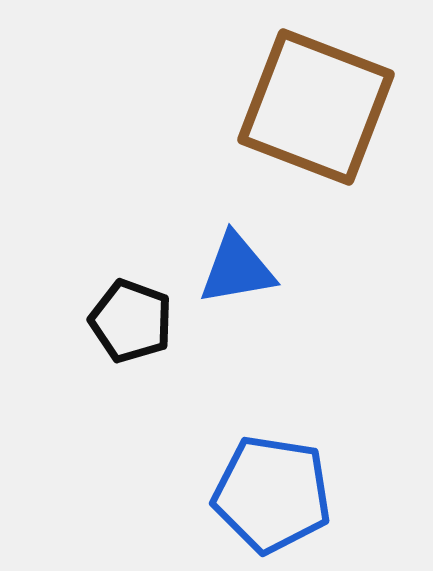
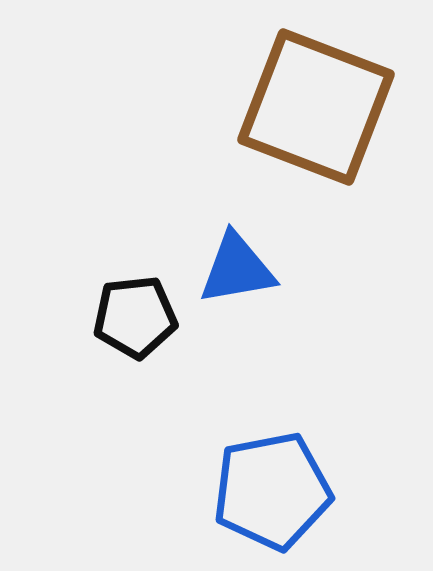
black pentagon: moved 4 px right, 4 px up; rotated 26 degrees counterclockwise
blue pentagon: moved 3 px up; rotated 20 degrees counterclockwise
